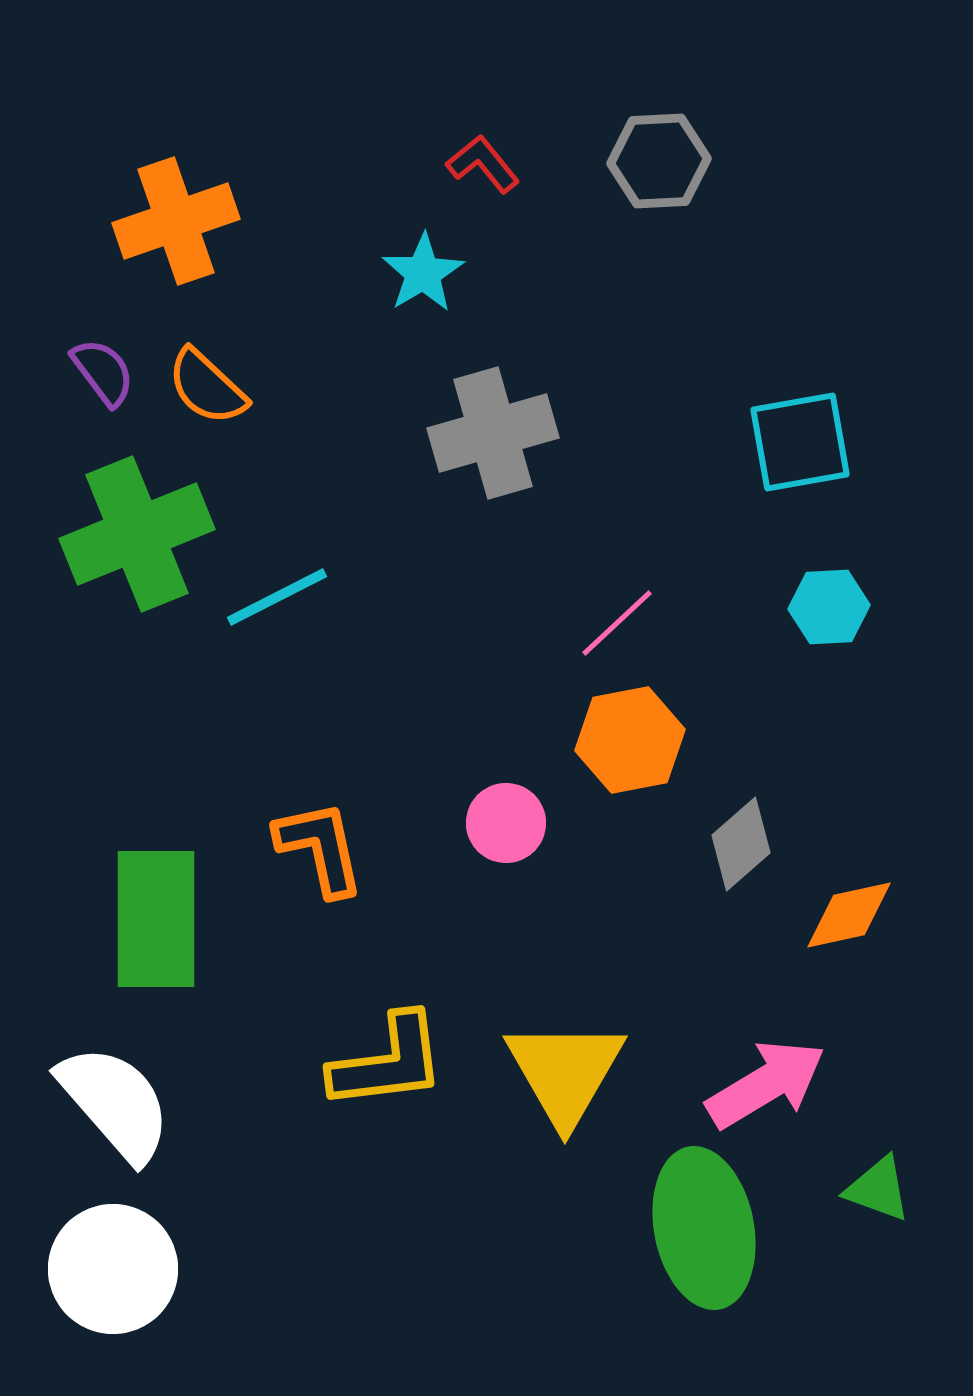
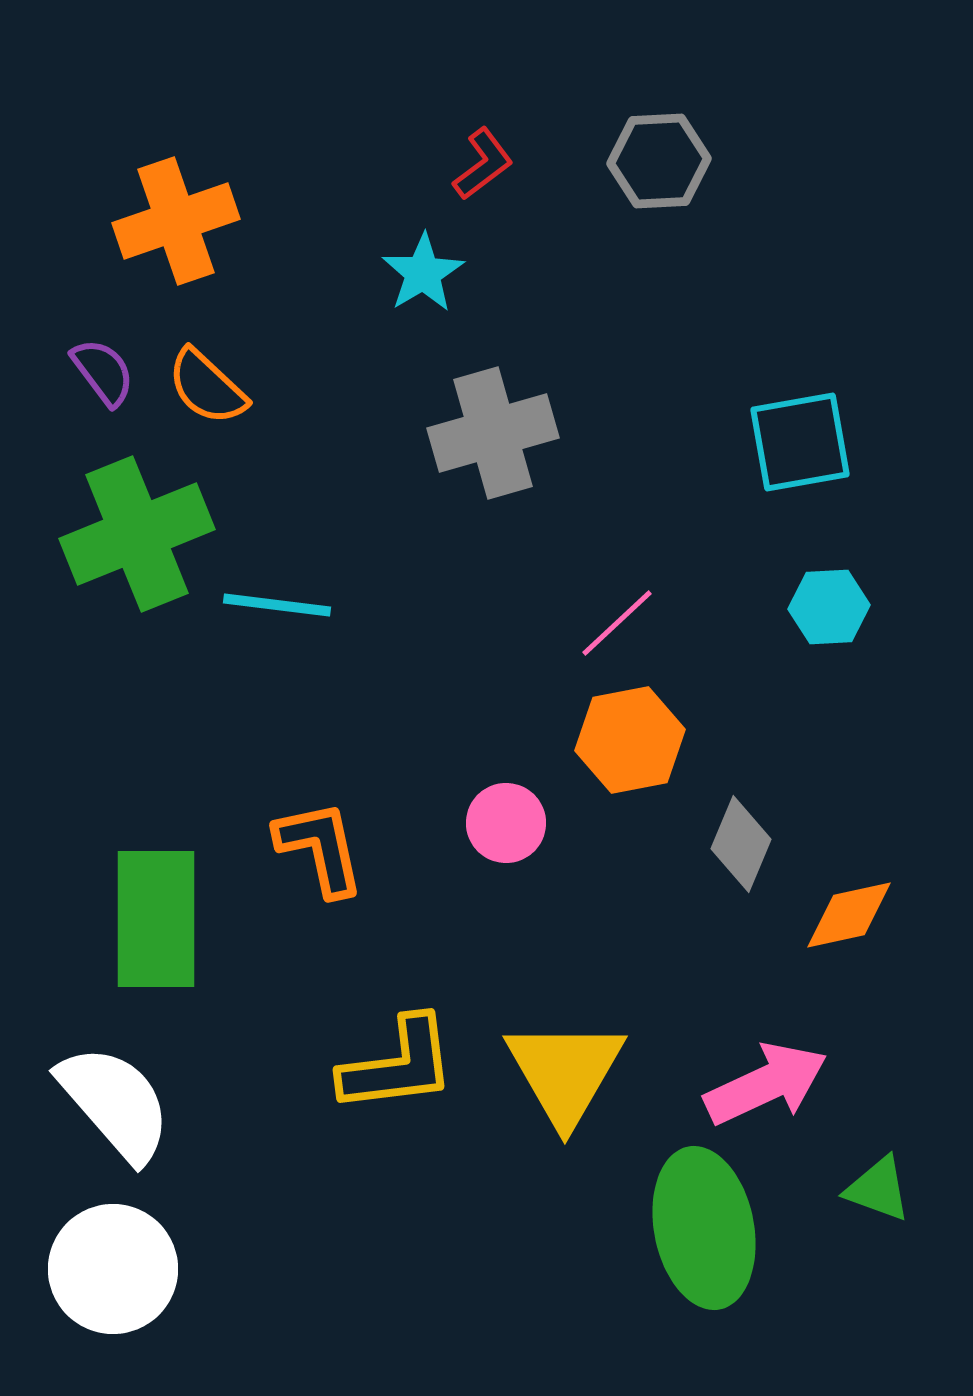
red L-shape: rotated 92 degrees clockwise
cyan line: moved 8 px down; rotated 34 degrees clockwise
gray diamond: rotated 26 degrees counterclockwise
yellow L-shape: moved 10 px right, 3 px down
pink arrow: rotated 6 degrees clockwise
